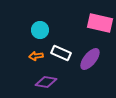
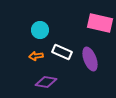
white rectangle: moved 1 px right, 1 px up
purple ellipse: rotated 60 degrees counterclockwise
